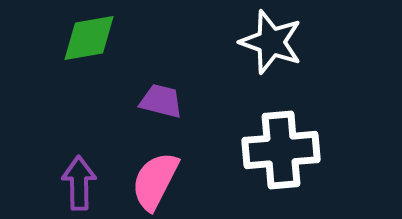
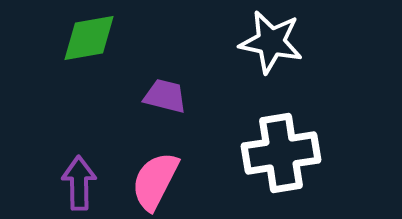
white star: rotated 8 degrees counterclockwise
purple trapezoid: moved 4 px right, 5 px up
white cross: moved 3 px down; rotated 4 degrees counterclockwise
